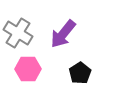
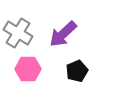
purple arrow: rotated 8 degrees clockwise
black pentagon: moved 3 px left, 2 px up; rotated 10 degrees clockwise
